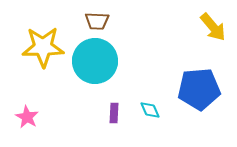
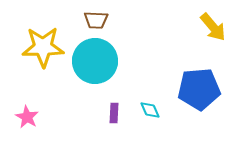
brown trapezoid: moved 1 px left, 1 px up
